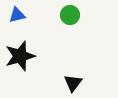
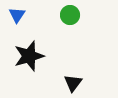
blue triangle: rotated 42 degrees counterclockwise
black star: moved 9 px right
